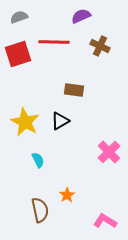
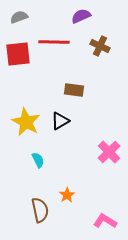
red square: rotated 12 degrees clockwise
yellow star: moved 1 px right
